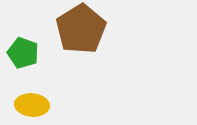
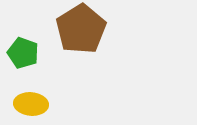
yellow ellipse: moved 1 px left, 1 px up
